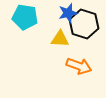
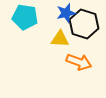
blue star: moved 2 px left
orange arrow: moved 4 px up
